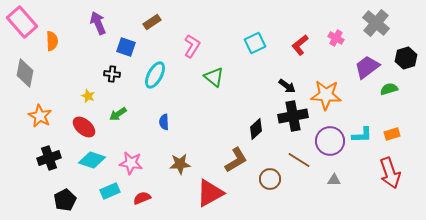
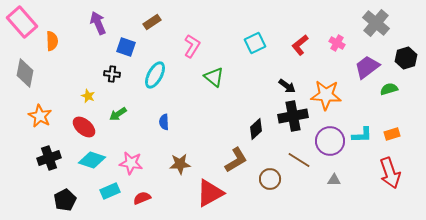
pink cross at (336, 38): moved 1 px right, 5 px down
